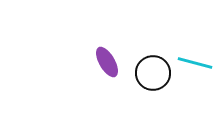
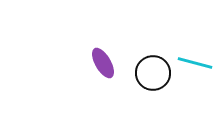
purple ellipse: moved 4 px left, 1 px down
